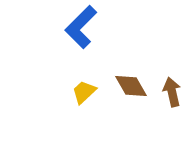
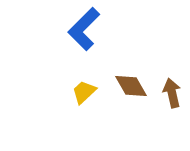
blue L-shape: moved 3 px right, 2 px down
brown arrow: moved 1 px down
